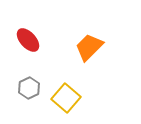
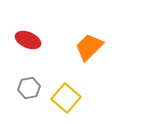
red ellipse: rotated 25 degrees counterclockwise
gray hexagon: rotated 15 degrees clockwise
